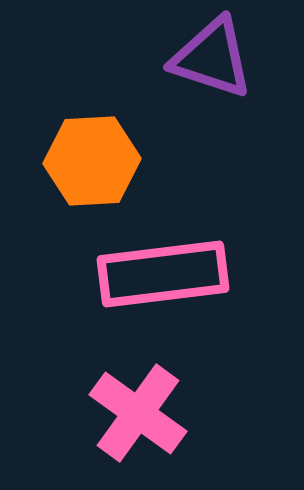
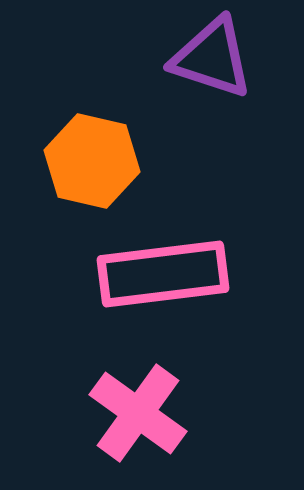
orange hexagon: rotated 16 degrees clockwise
